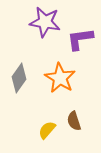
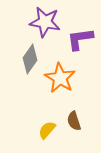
gray diamond: moved 11 px right, 19 px up
